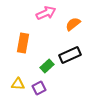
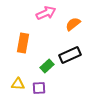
purple square: rotated 24 degrees clockwise
